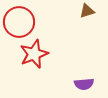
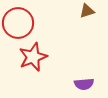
red circle: moved 1 px left, 1 px down
red star: moved 1 px left, 3 px down
